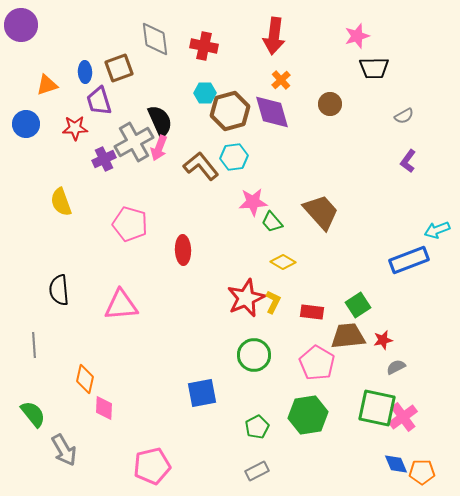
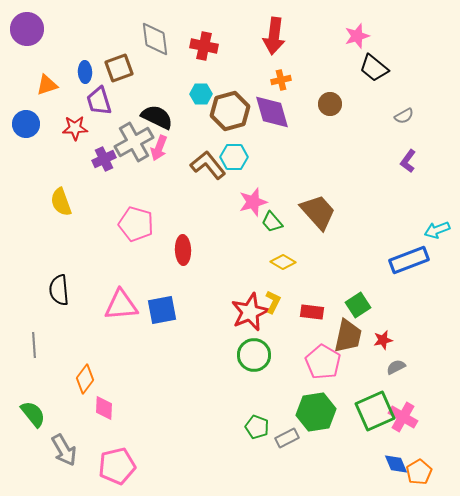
purple circle at (21, 25): moved 6 px right, 4 px down
black trapezoid at (374, 68): rotated 40 degrees clockwise
orange cross at (281, 80): rotated 30 degrees clockwise
cyan hexagon at (205, 93): moved 4 px left, 1 px down
black semicircle at (160, 121): moved 3 px left, 4 px up; rotated 40 degrees counterclockwise
cyan hexagon at (234, 157): rotated 8 degrees clockwise
brown L-shape at (201, 166): moved 7 px right, 1 px up
pink star at (253, 202): rotated 12 degrees counterclockwise
brown trapezoid at (321, 212): moved 3 px left
pink pentagon at (130, 224): moved 6 px right
red star at (246, 298): moved 4 px right, 14 px down
brown trapezoid at (348, 336): rotated 108 degrees clockwise
pink pentagon at (317, 363): moved 6 px right, 1 px up
orange diamond at (85, 379): rotated 24 degrees clockwise
blue square at (202, 393): moved 40 px left, 83 px up
green square at (377, 408): moved 2 px left, 3 px down; rotated 36 degrees counterclockwise
green hexagon at (308, 415): moved 8 px right, 3 px up
pink cross at (403, 417): rotated 24 degrees counterclockwise
green pentagon at (257, 427): rotated 25 degrees counterclockwise
pink pentagon at (152, 466): moved 35 px left
gray rectangle at (257, 471): moved 30 px right, 33 px up
orange pentagon at (422, 472): moved 3 px left; rotated 30 degrees counterclockwise
